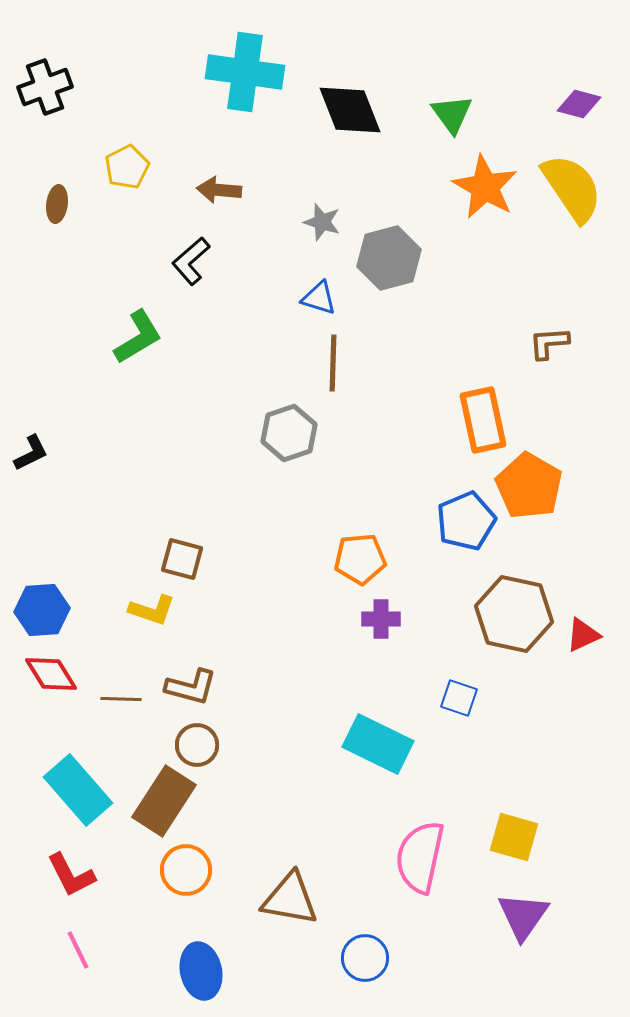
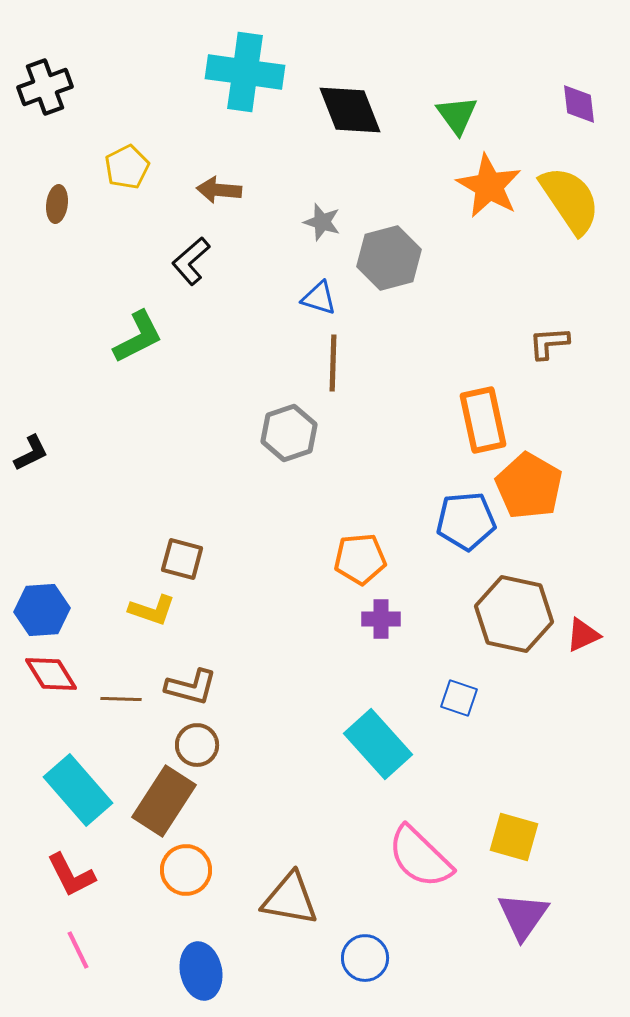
purple diamond at (579, 104): rotated 69 degrees clockwise
green triangle at (452, 114): moved 5 px right, 1 px down
orange star at (485, 187): moved 4 px right, 1 px up
yellow semicircle at (572, 188): moved 2 px left, 12 px down
green L-shape at (138, 337): rotated 4 degrees clockwise
blue pentagon at (466, 521): rotated 18 degrees clockwise
cyan rectangle at (378, 744): rotated 22 degrees clockwise
pink semicircle at (420, 857): rotated 58 degrees counterclockwise
